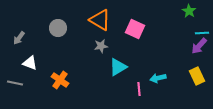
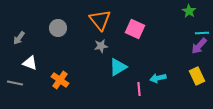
orange triangle: rotated 20 degrees clockwise
